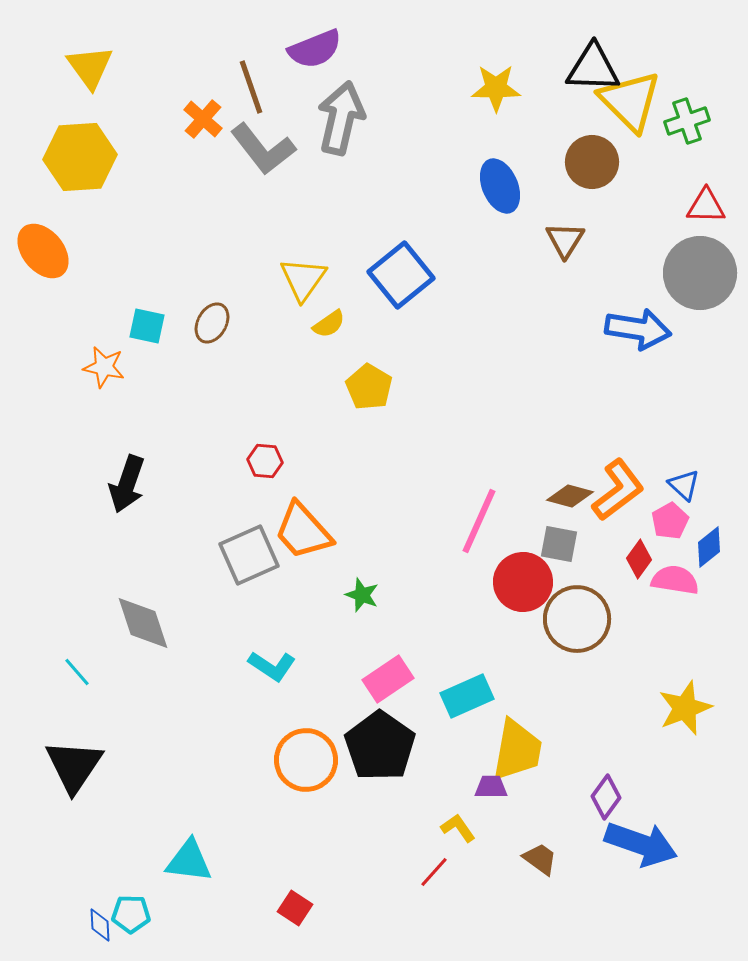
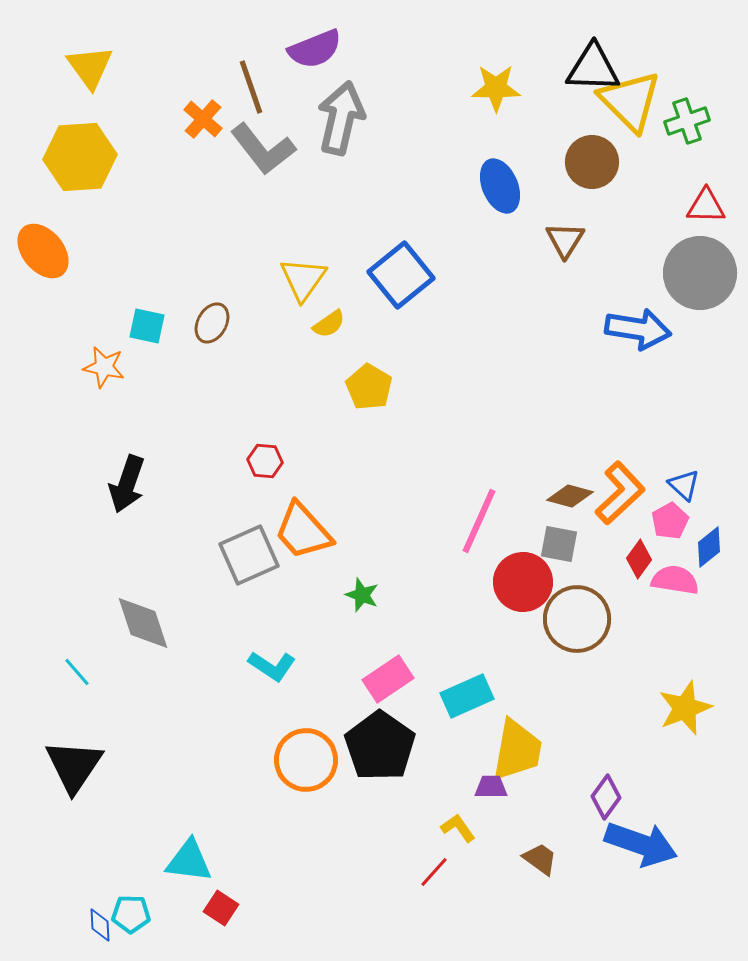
orange L-shape at (618, 490): moved 2 px right, 3 px down; rotated 6 degrees counterclockwise
red square at (295, 908): moved 74 px left
